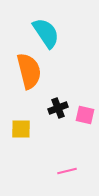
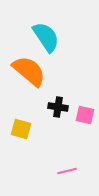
cyan semicircle: moved 4 px down
orange semicircle: rotated 36 degrees counterclockwise
black cross: moved 1 px up; rotated 30 degrees clockwise
yellow square: rotated 15 degrees clockwise
